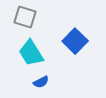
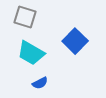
cyan trapezoid: rotated 28 degrees counterclockwise
blue semicircle: moved 1 px left, 1 px down
